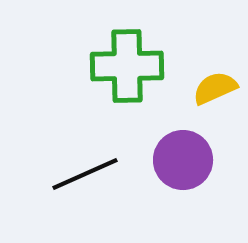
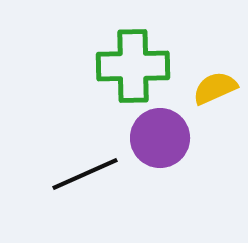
green cross: moved 6 px right
purple circle: moved 23 px left, 22 px up
